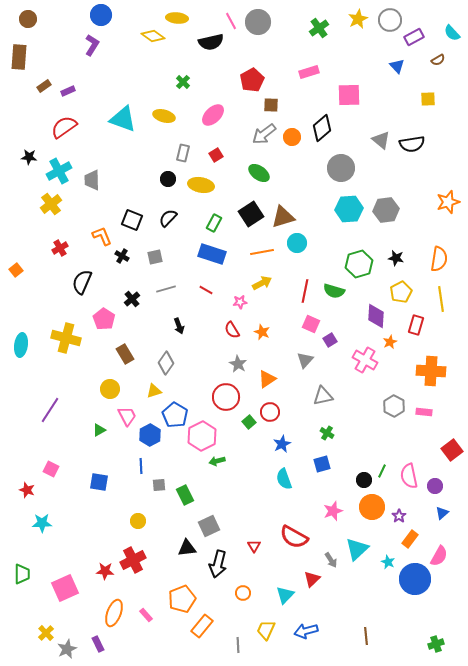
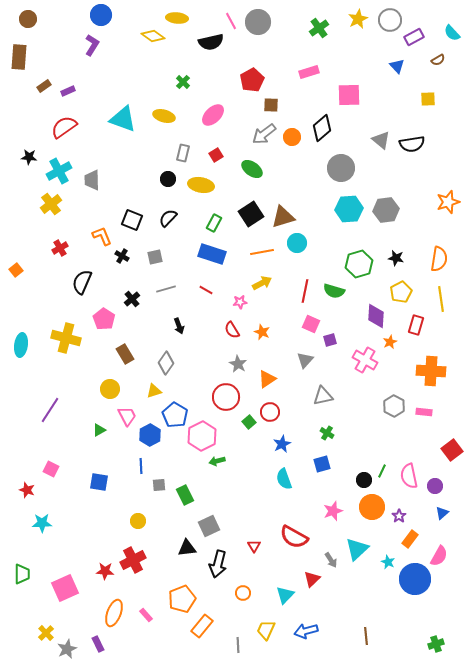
green ellipse at (259, 173): moved 7 px left, 4 px up
purple square at (330, 340): rotated 16 degrees clockwise
